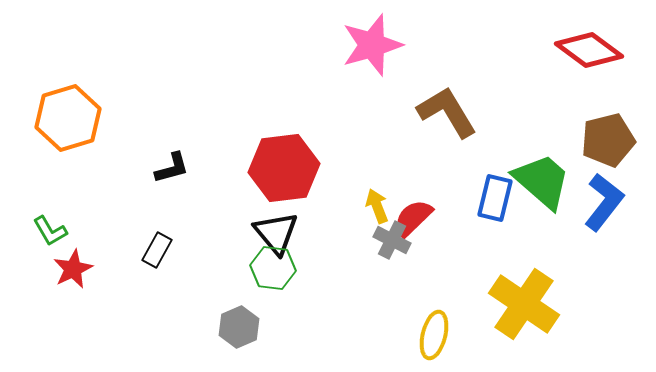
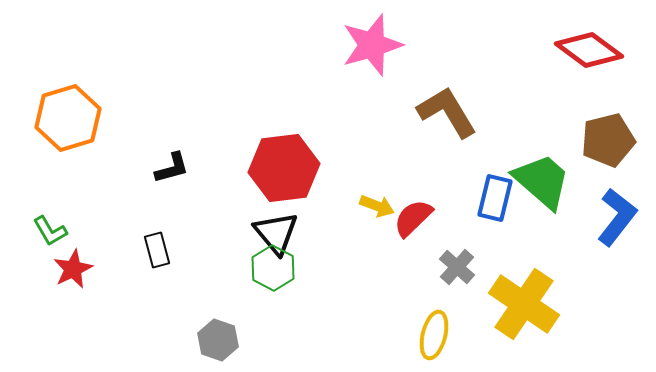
blue L-shape: moved 13 px right, 15 px down
yellow arrow: rotated 132 degrees clockwise
gray cross: moved 65 px right, 27 px down; rotated 15 degrees clockwise
black rectangle: rotated 44 degrees counterclockwise
green hexagon: rotated 21 degrees clockwise
gray hexagon: moved 21 px left, 13 px down; rotated 18 degrees counterclockwise
